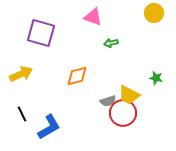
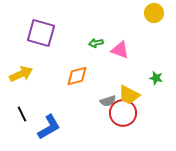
pink triangle: moved 27 px right, 33 px down
green arrow: moved 15 px left
